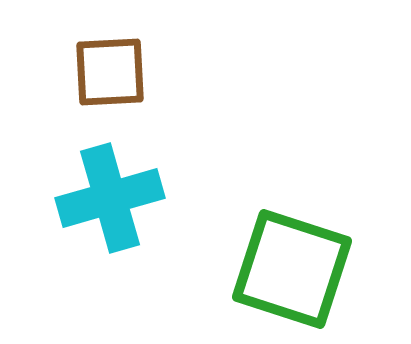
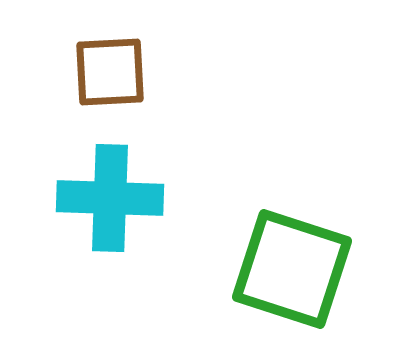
cyan cross: rotated 18 degrees clockwise
